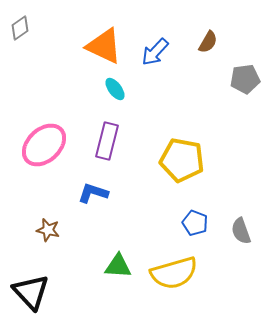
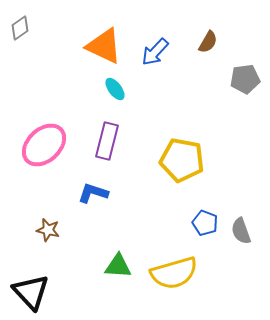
blue pentagon: moved 10 px right
